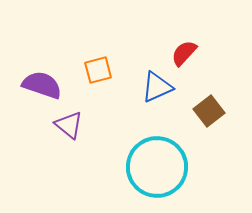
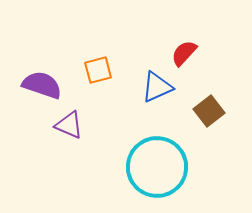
purple triangle: rotated 16 degrees counterclockwise
